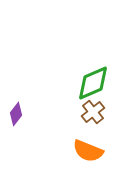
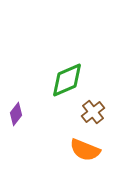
green diamond: moved 26 px left, 3 px up
orange semicircle: moved 3 px left, 1 px up
